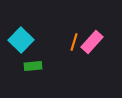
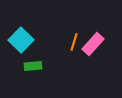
pink rectangle: moved 1 px right, 2 px down
